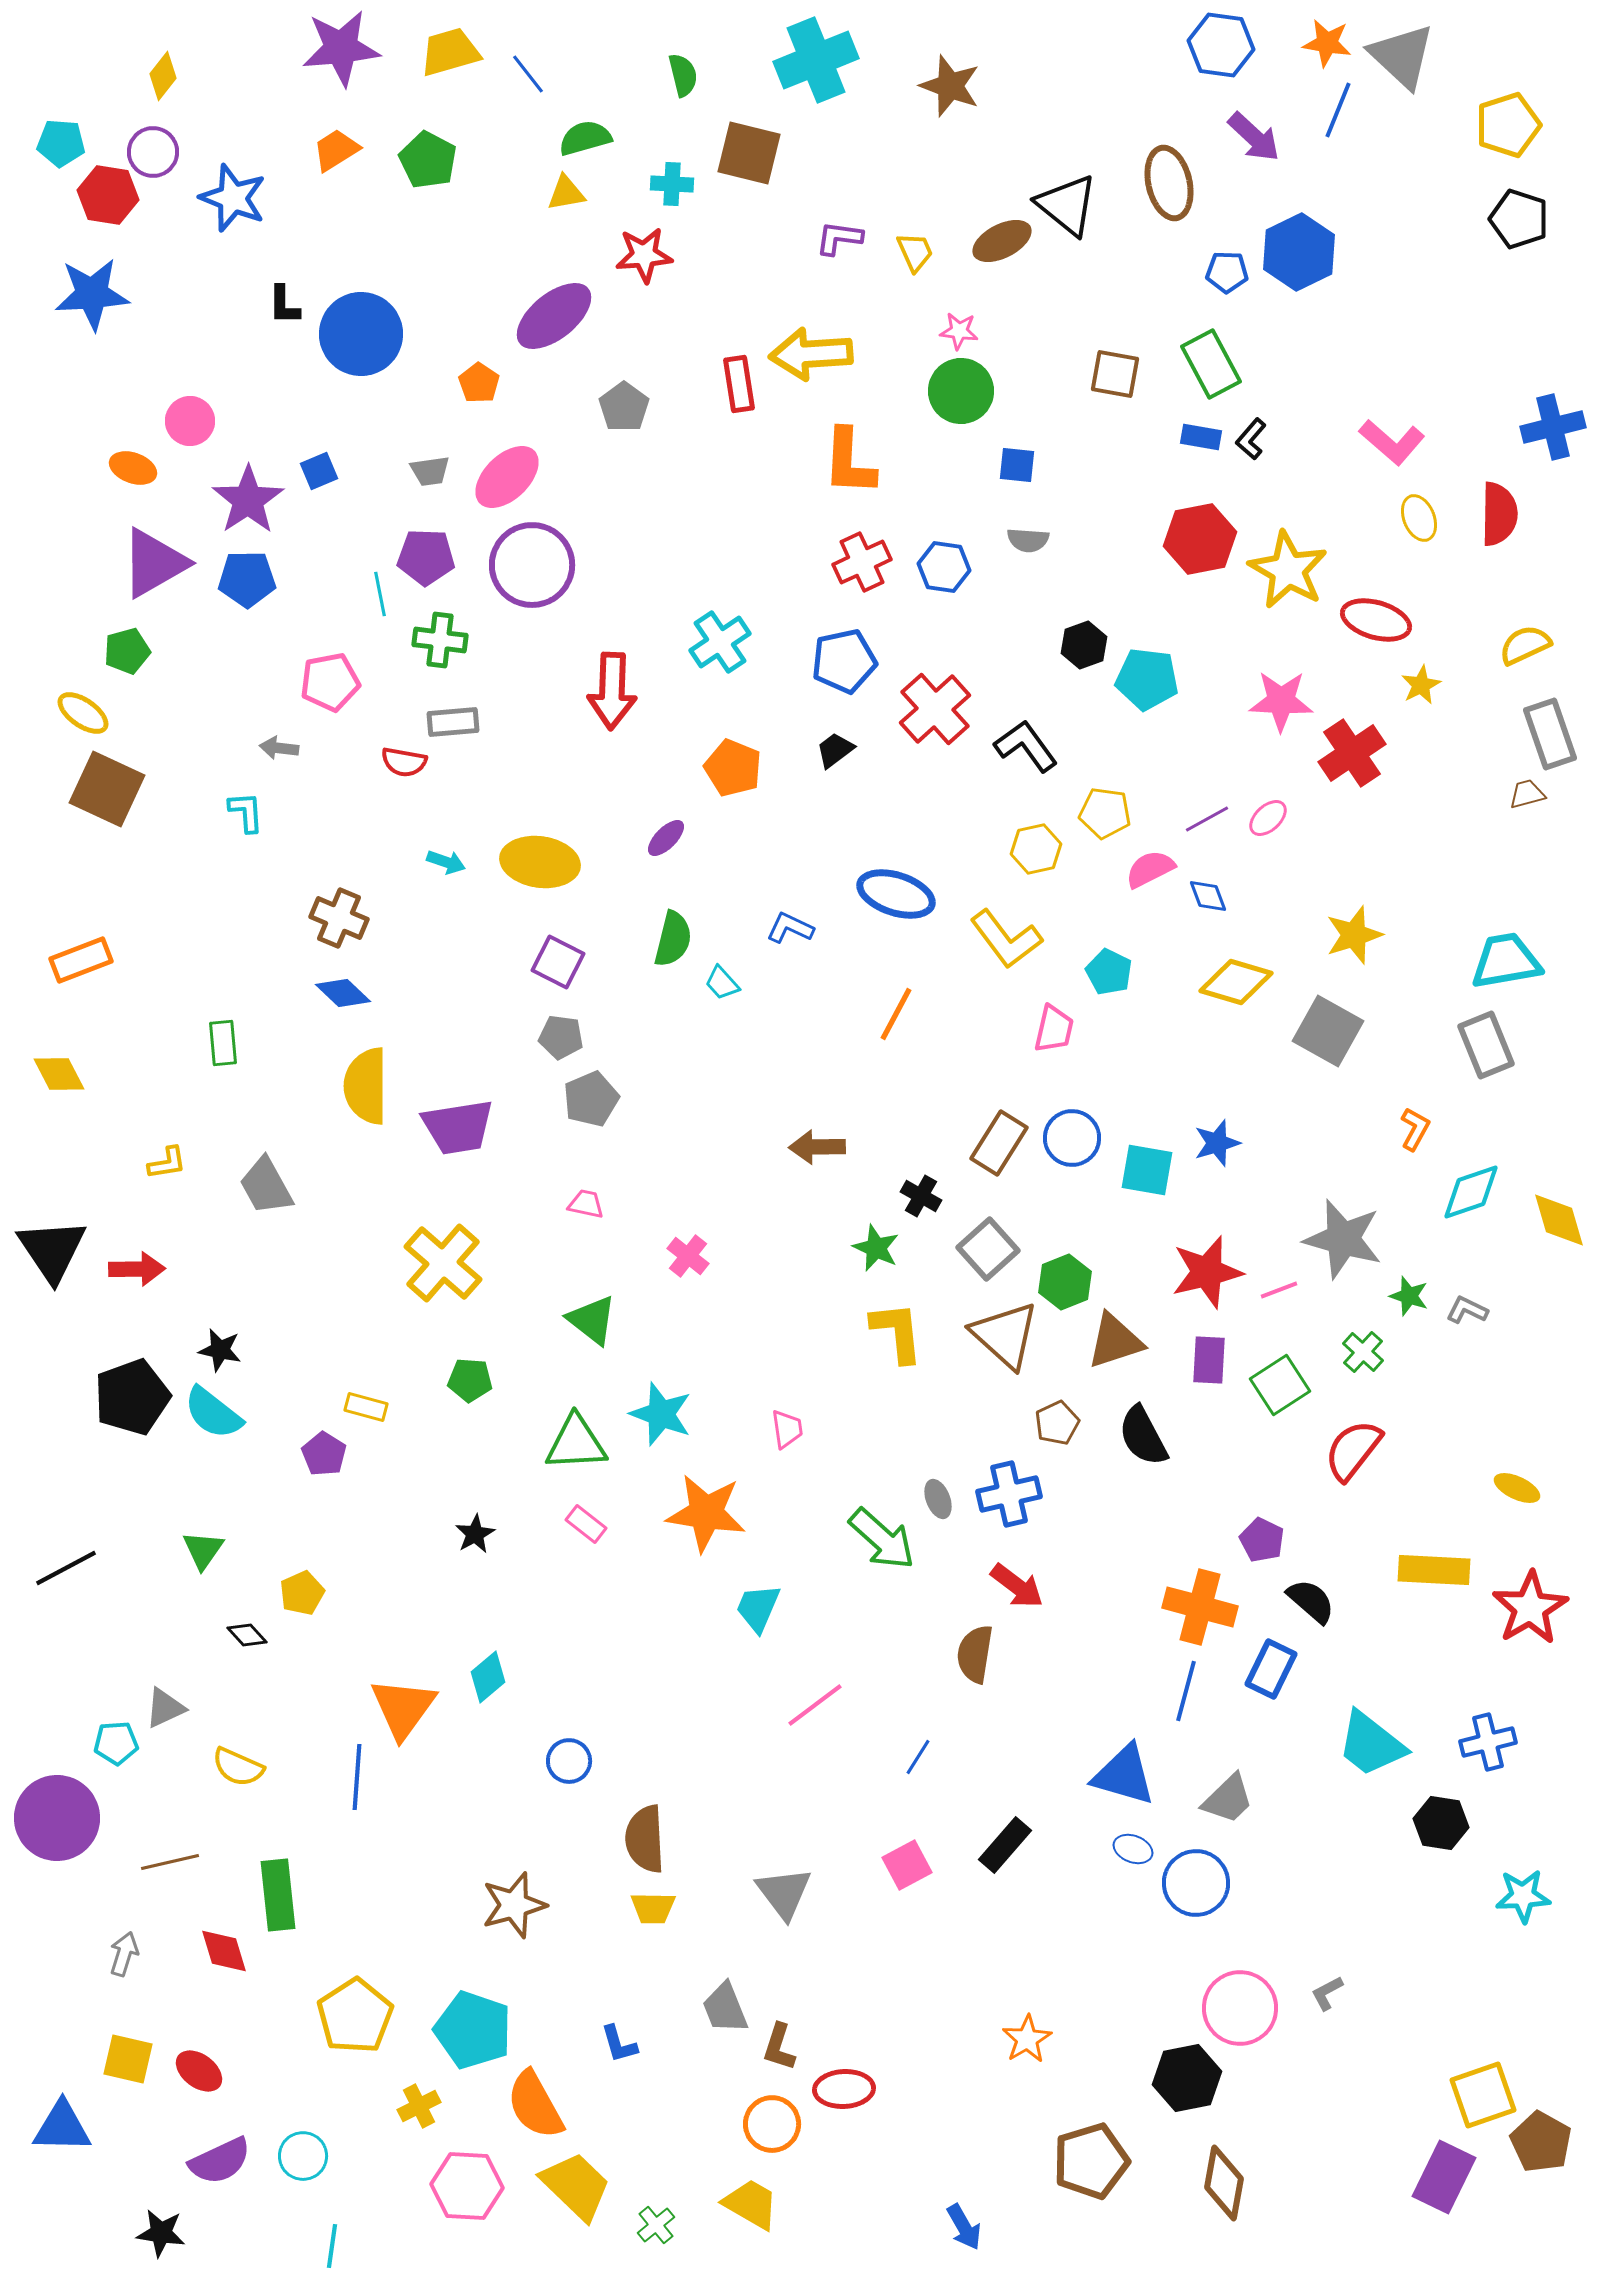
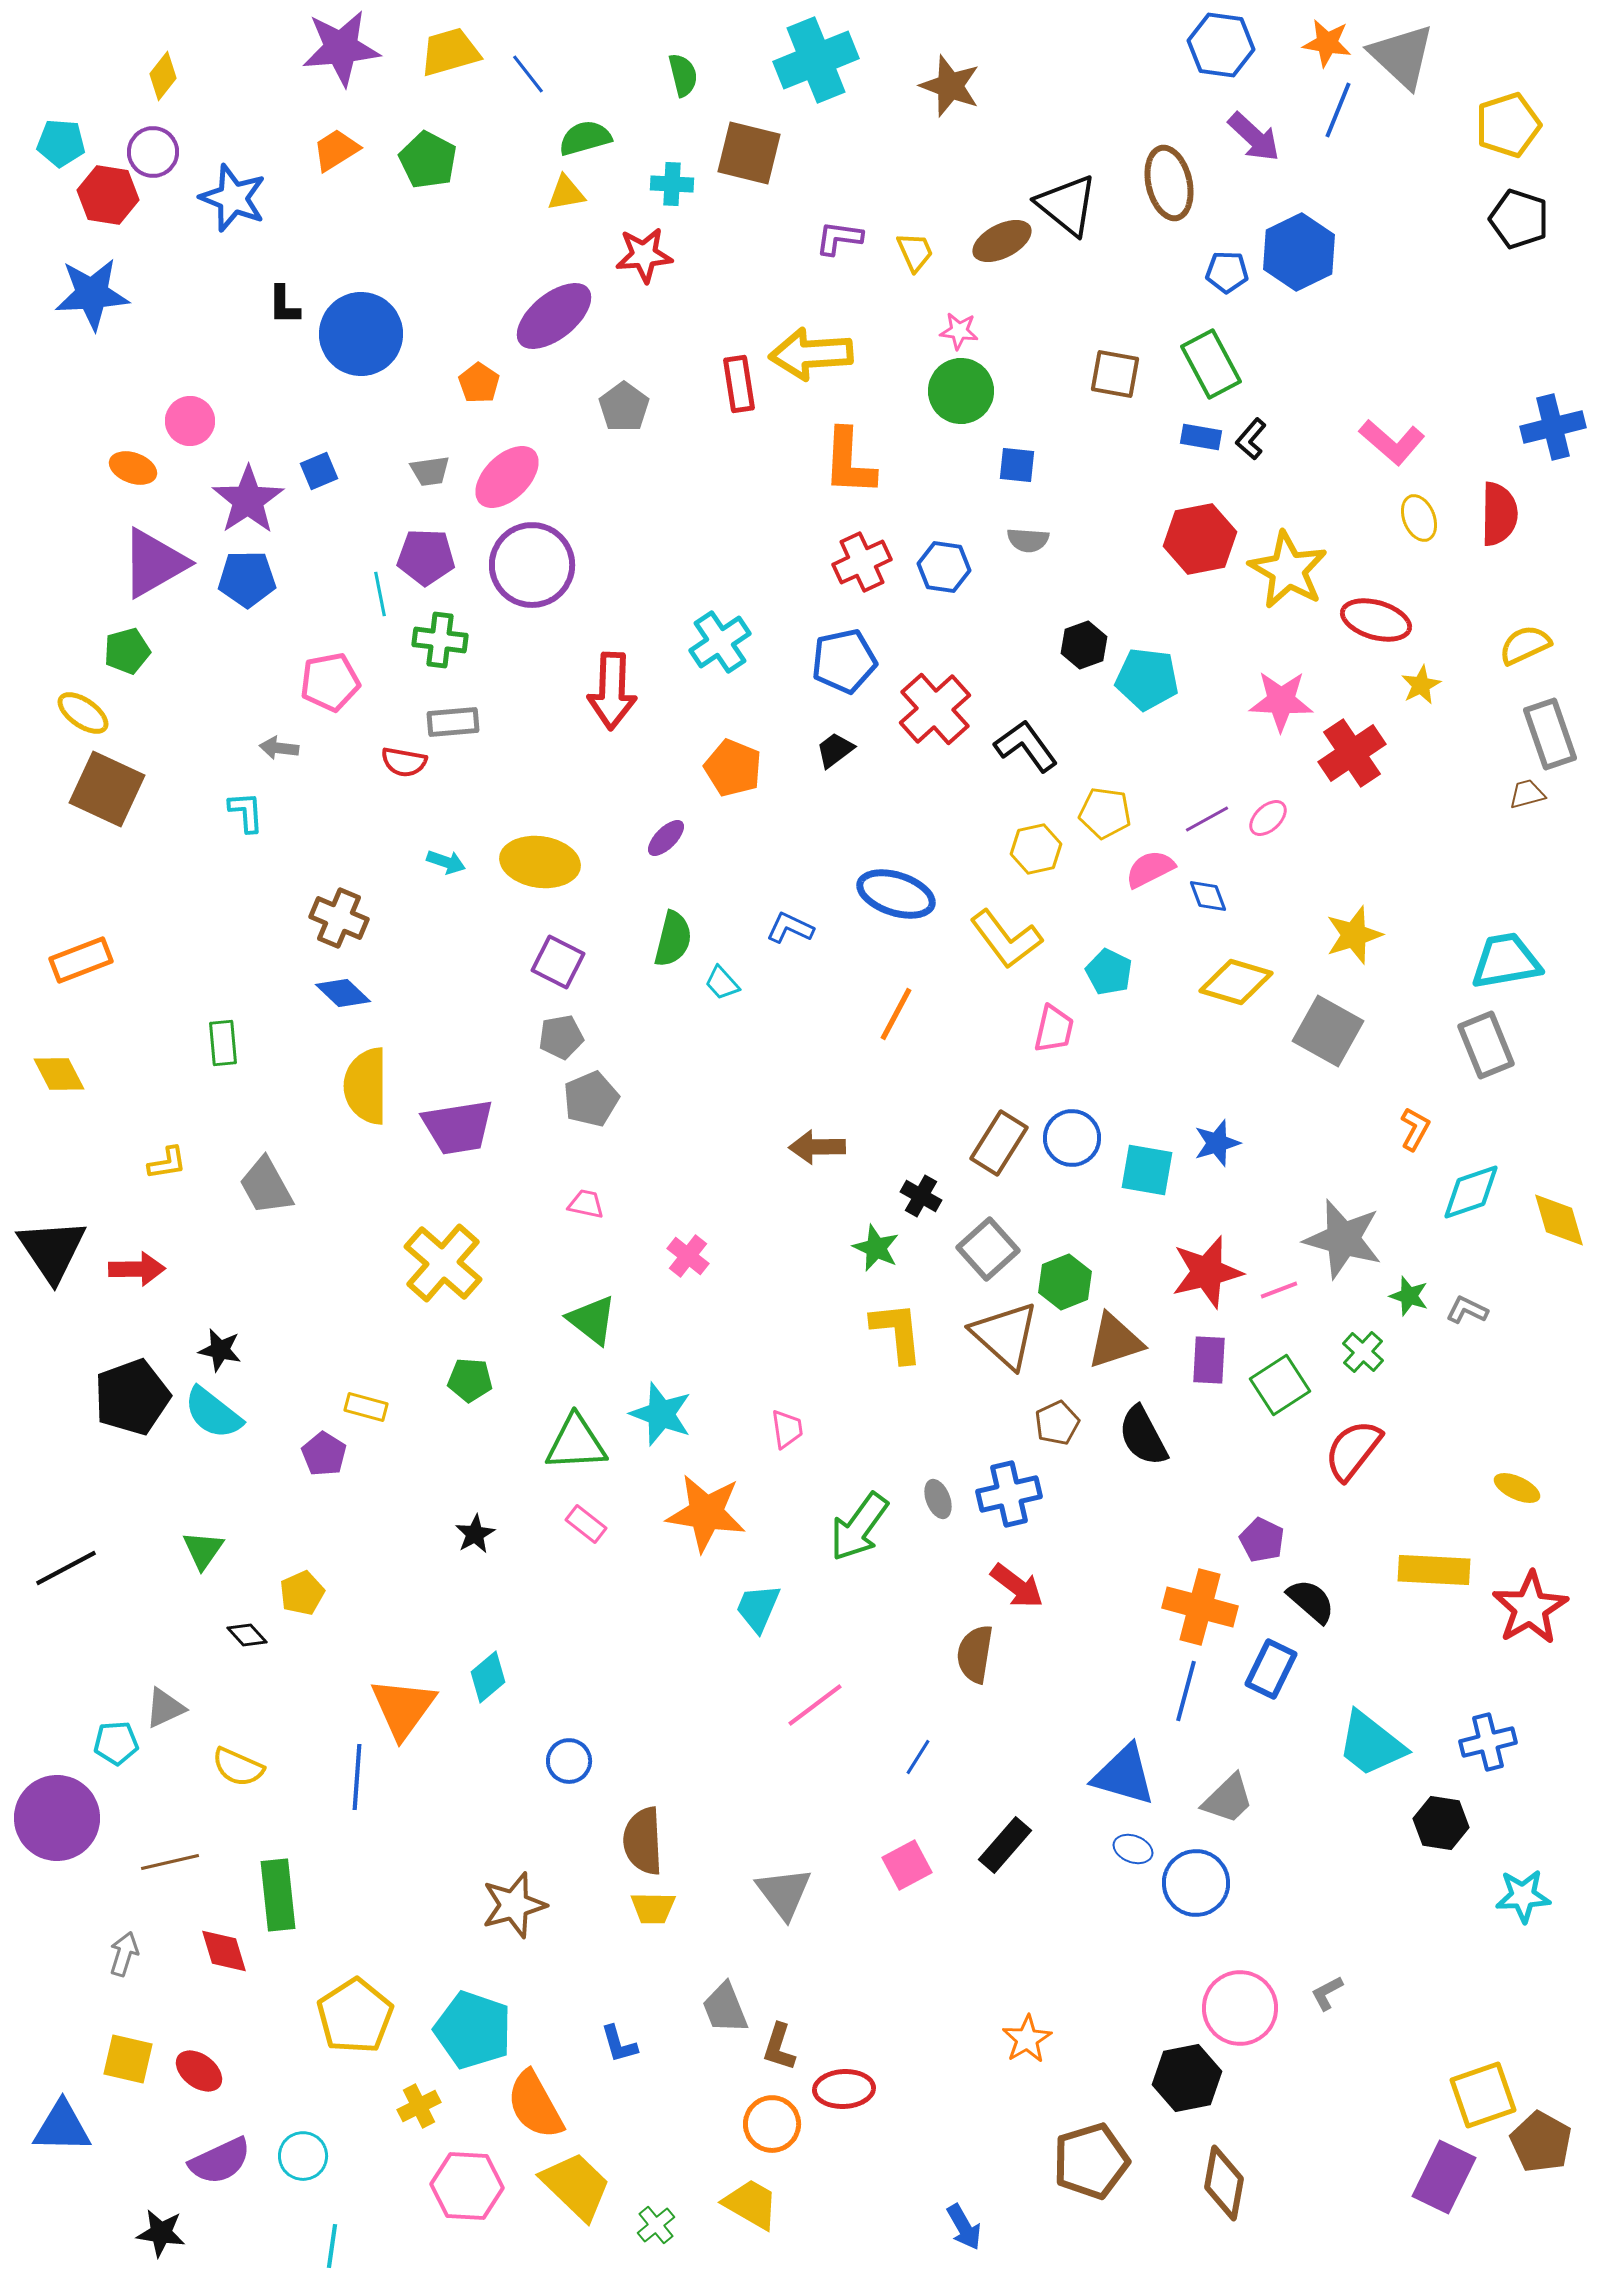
gray pentagon at (561, 1037): rotated 18 degrees counterclockwise
green arrow at (882, 1539): moved 23 px left, 12 px up; rotated 84 degrees clockwise
brown semicircle at (645, 1839): moved 2 px left, 2 px down
